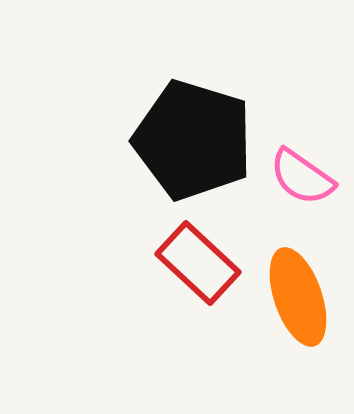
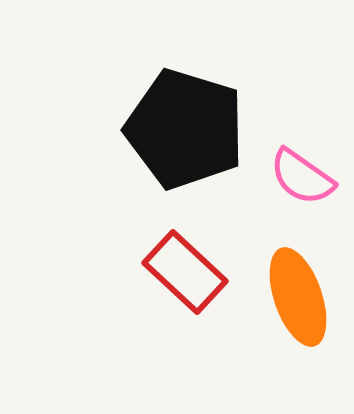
black pentagon: moved 8 px left, 11 px up
red rectangle: moved 13 px left, 9 px down
